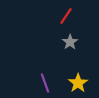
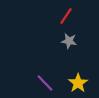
gray star: moved 1 px left, 1 px up; rotated 28 degrees counterclockwise
purple line: rotated 24 degrees counterclockwise
